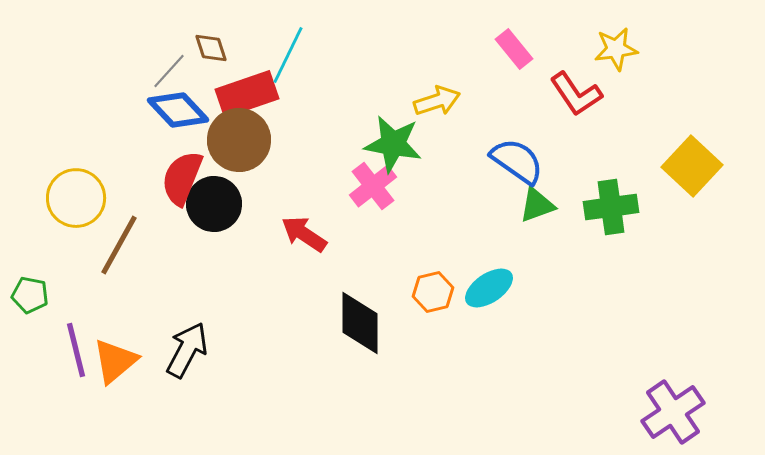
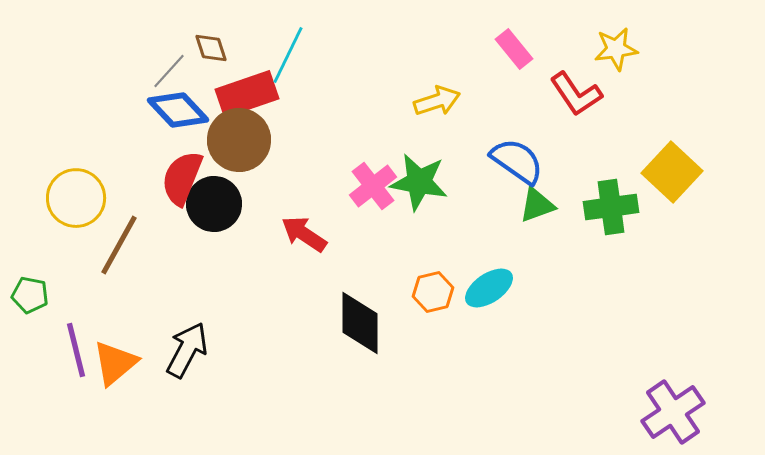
green star: moved 26 px right, 38 px down
yellow square: moved 20 px left, 6 px down
orange triangle: moved 2 px down
